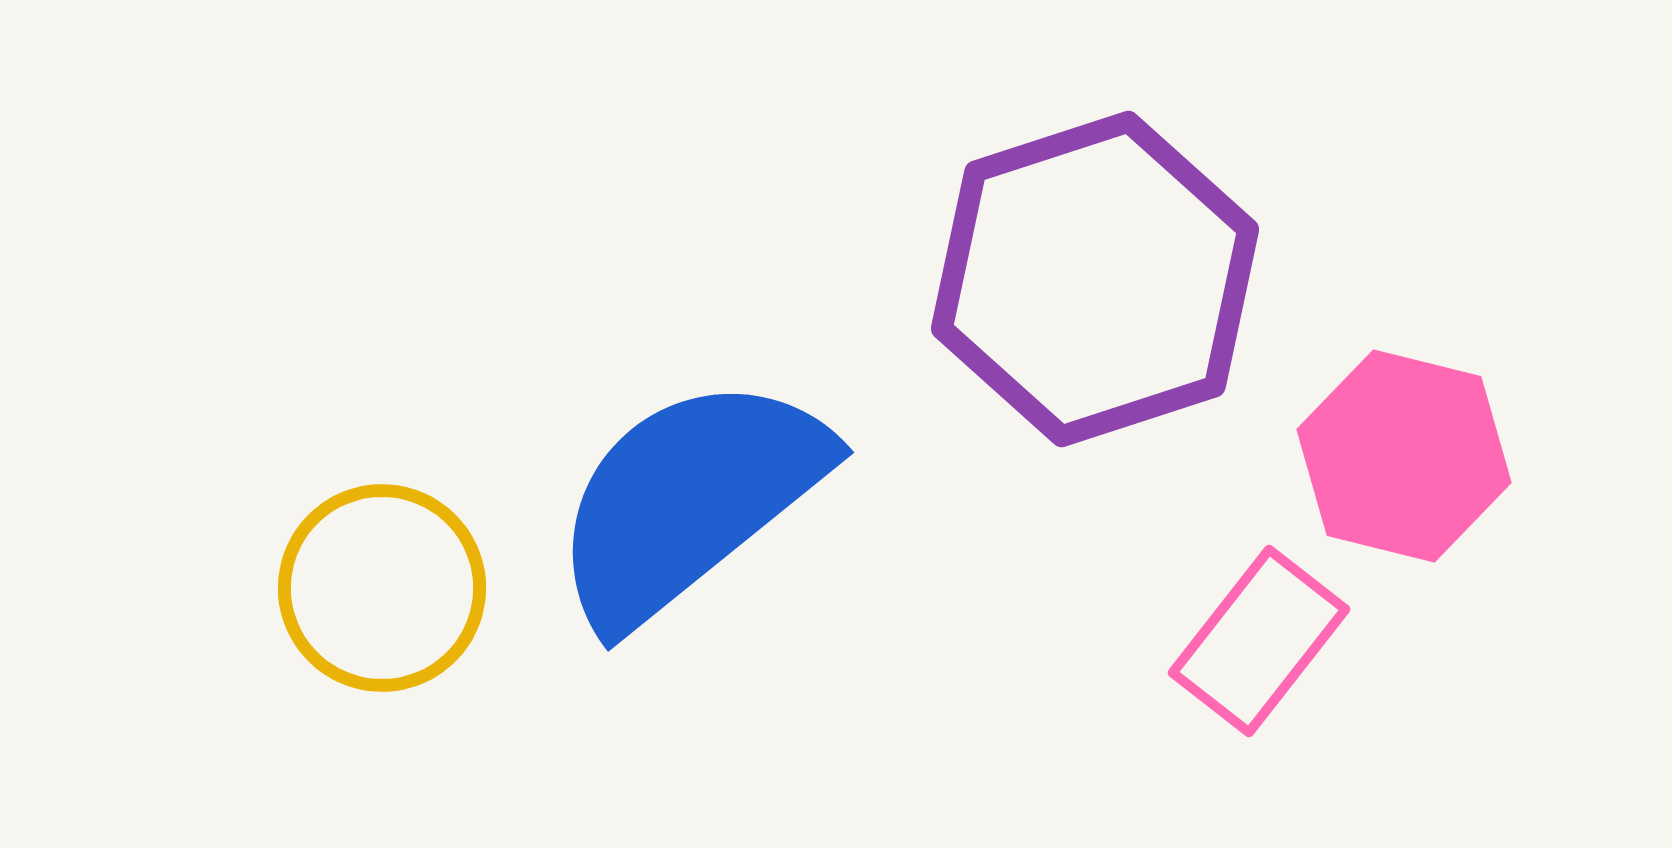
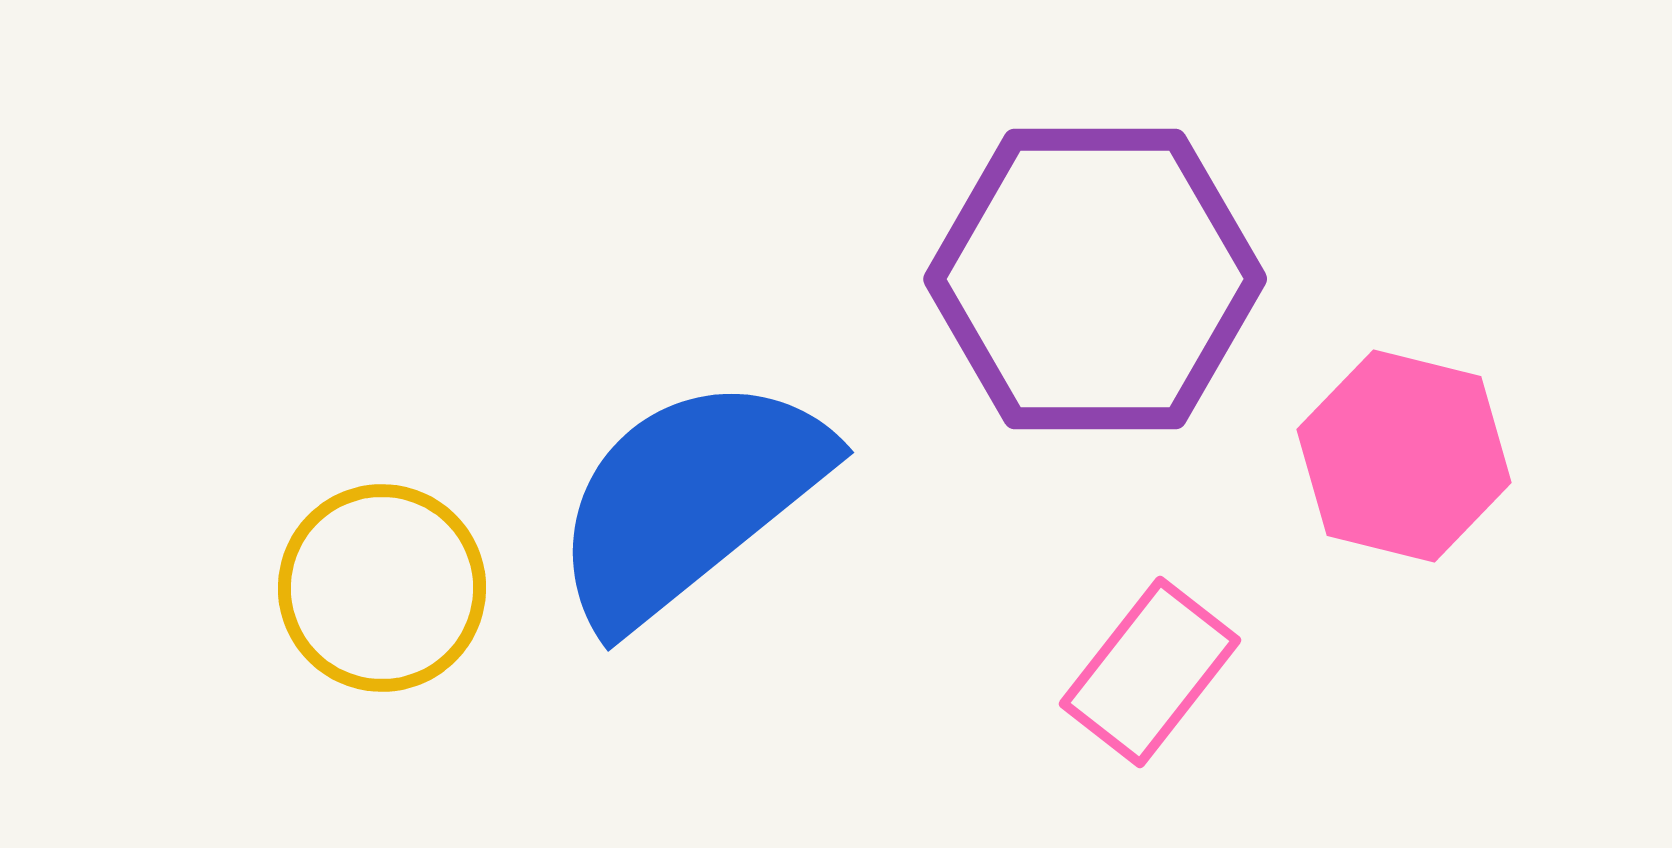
purple hexagon: rotated 18 degrees clockwise
pink rectangle: moved 109 px left, 31 px down
